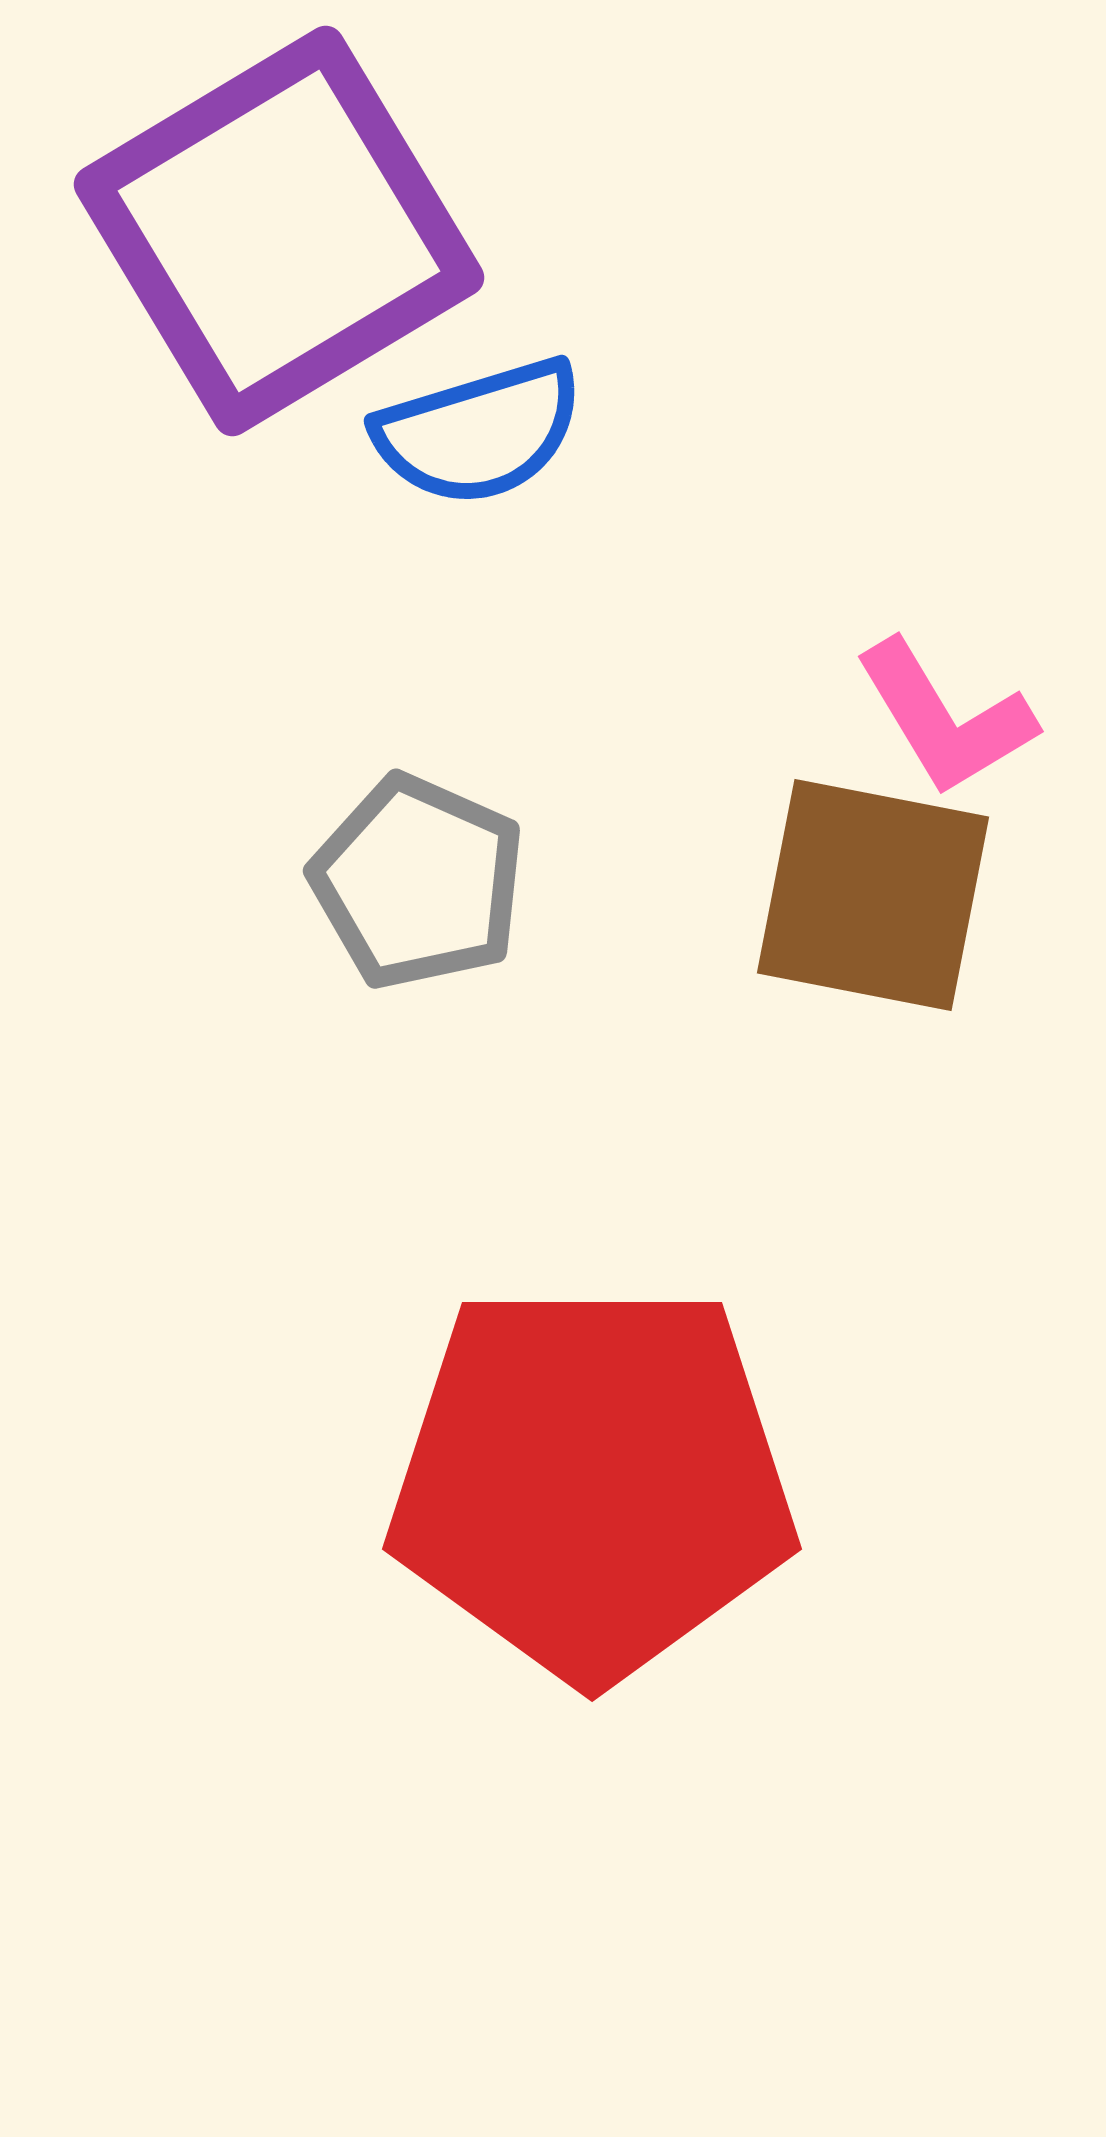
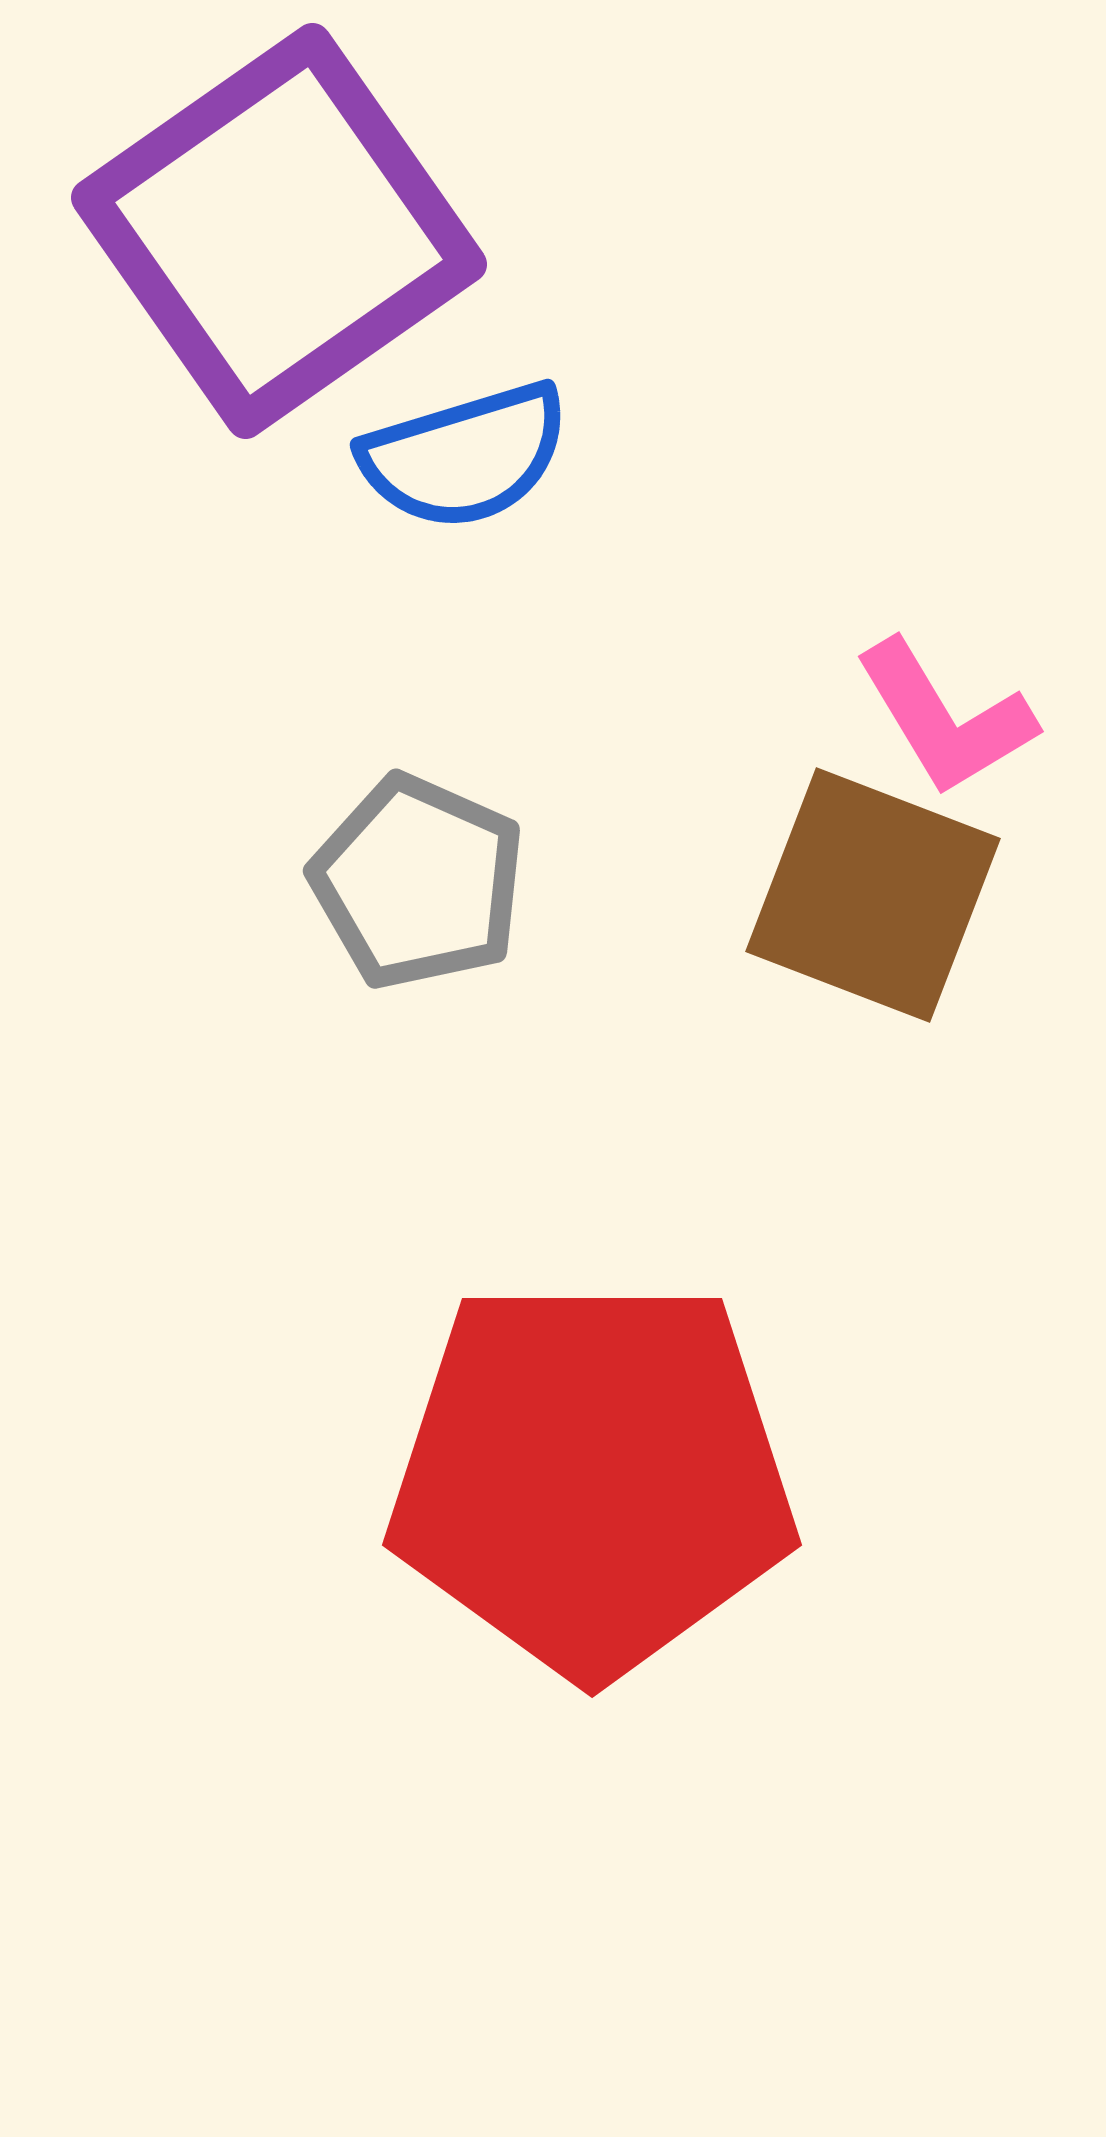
purple square: rotated 4 degrees counterclockwise
blue semicircle: moved 14 px left, 24 px down
brown square: rotated 10 degrees clockwise
red pentagon: moved 4 px up
